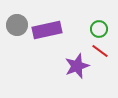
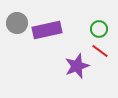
gray circle: moved 2 px up
